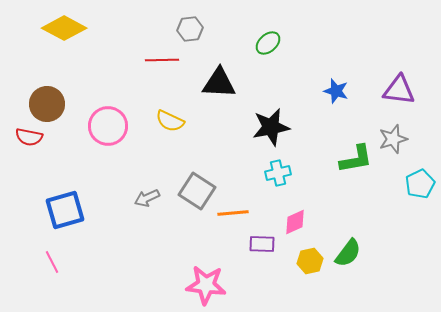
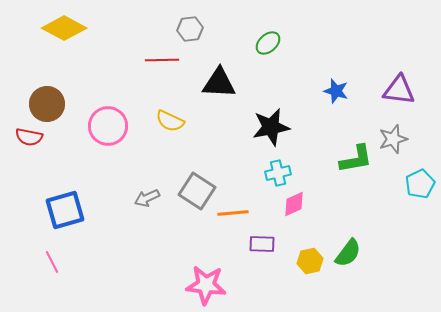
pink diamond: moved 1 px left, 18 px up
